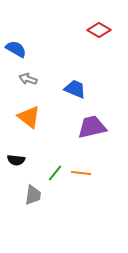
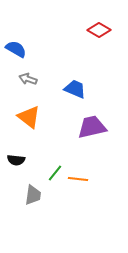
orange line: moved 3 px left, 6 px down
